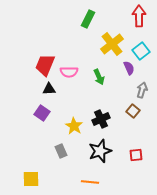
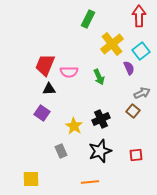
gray arrow: moved 3 px down; rotated 49 degrees clockwise
orange line: rotated 12 degrees counterclockwise
